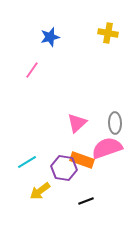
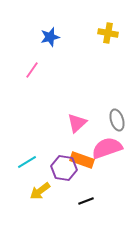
gray ellipse: moved 2 px right, 3 px up; rotated 15 degrees counterclockwise
